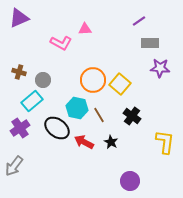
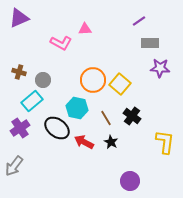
brown line: moved 7 px right, 3 px down
